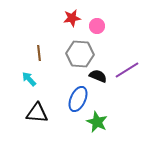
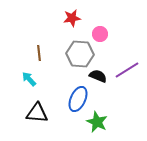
pink circle: moved 3 px right, 8 px down
